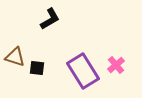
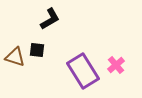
black square: moved 18 px up
